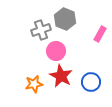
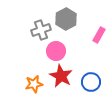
gray hexagon: moved 1 px right; rotated 10 degrees clockwise
pink rectangle: moved 1 px left, 1 px down
